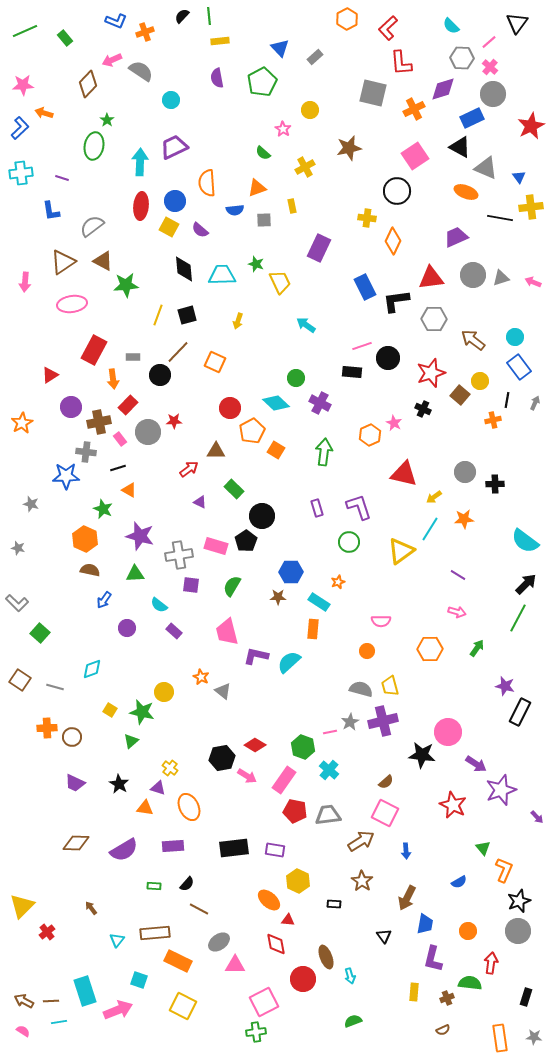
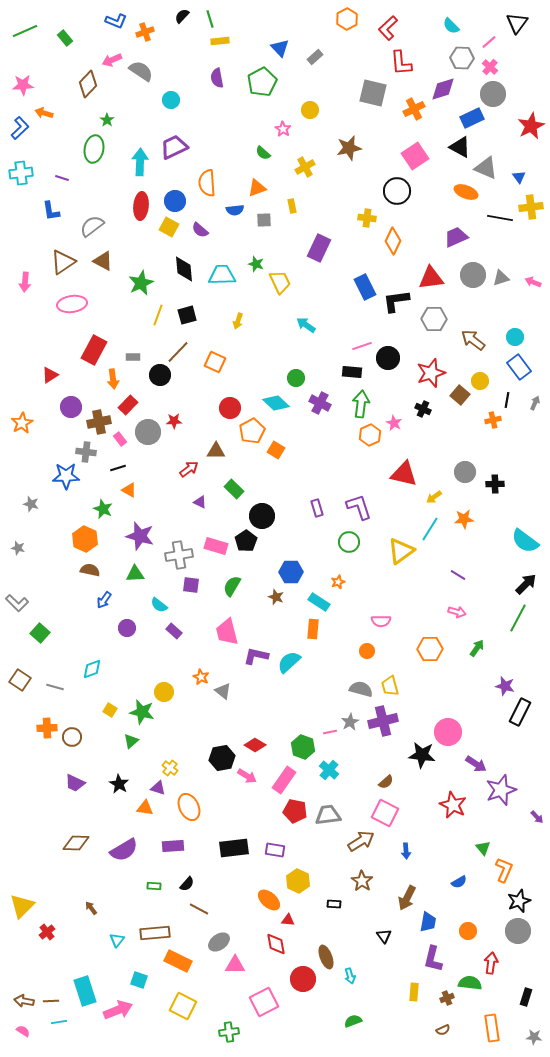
green line at (209, 16): moved 1 px right, 3 px down; rotated 12 degrees counterclockwise
green ellipse at (94, 146): moved 3 px down
green star at (126, 285): moved 15 px right, 2 px up; rotated 20 degrees counterclockwise
green arrow at (324, 452): moved 37 px right, 48 px up
brown star at (278, 597): moved 2 px left; rotated 21 degrees clockwise
blue trapezoid at (425, 924): moved 3 px right, 2 px up
brown arrow at (24, 1001): rotated 18 degrees counterclockwise
green cross at (256, 1032): moved 27 px left
orange rectangle at (500, 1038): moved 8 px left, 10 px up
